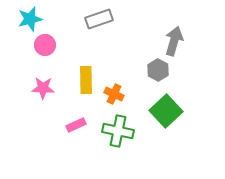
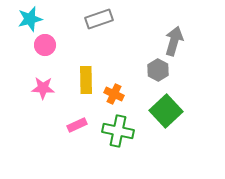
pink rectangle: moved 1 px right
